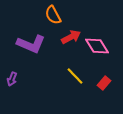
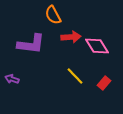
red arrow: rotated 24 degrees clockwise
purple L-shape: rotated 16 degrees counterclockwise
purple arrow: rotated 88 degrees clockwise
